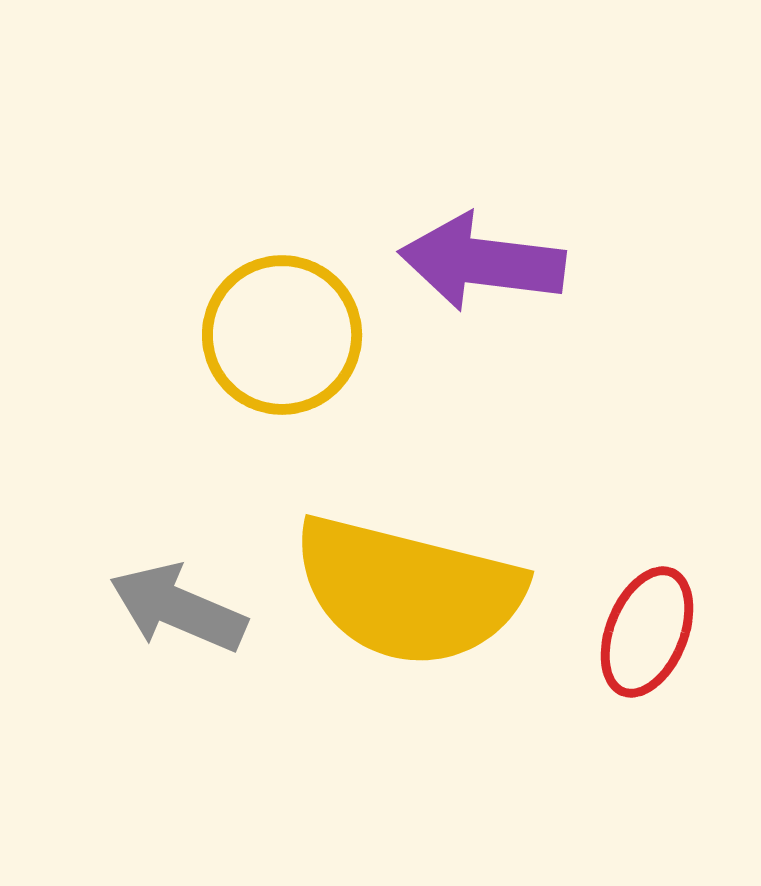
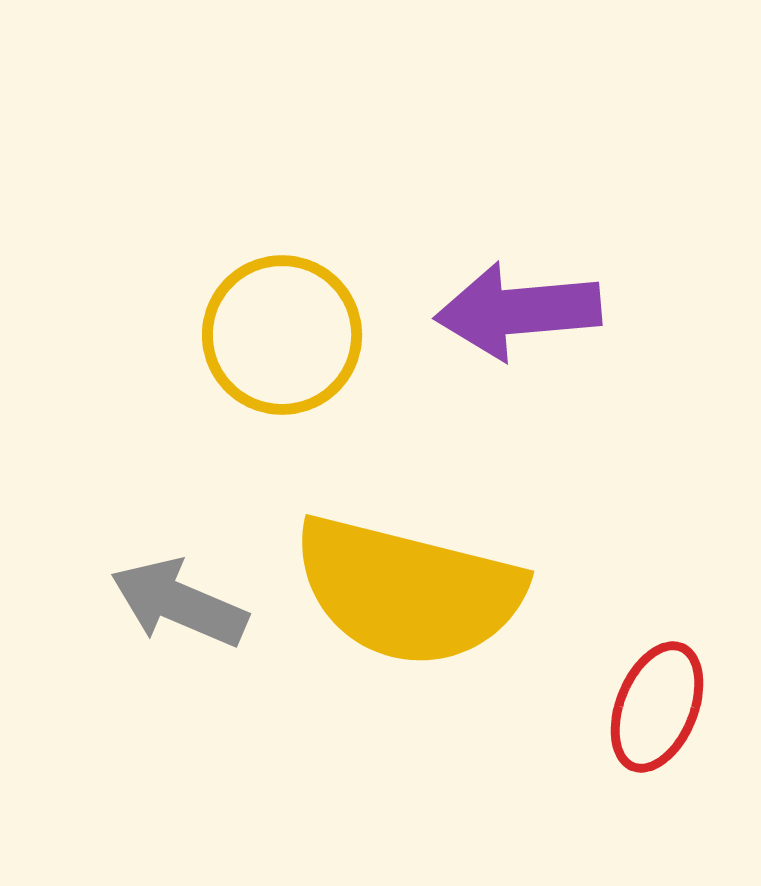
purple arrow: moved 36 px right, 49 px down; rotated 12 degrees counterclockwise
gray arrow: moved 1 px right, 5 px up
red ellipse: moved 10 px right, 75 px down
